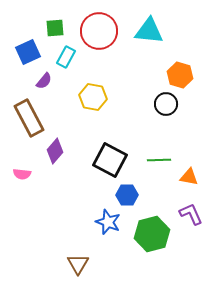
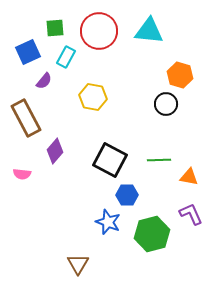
brown rectangle: moved 3 px left
